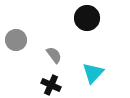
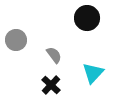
black cross: rotated 18 degrees clockwise
